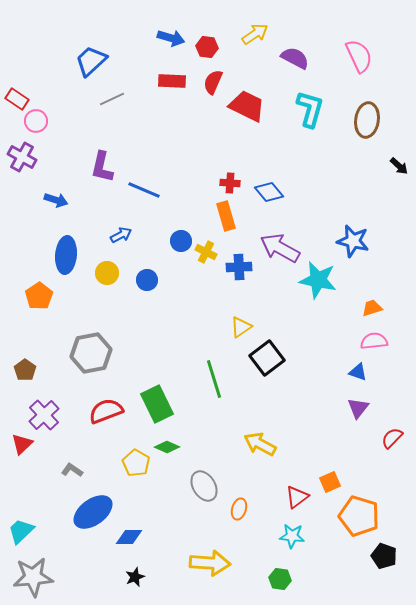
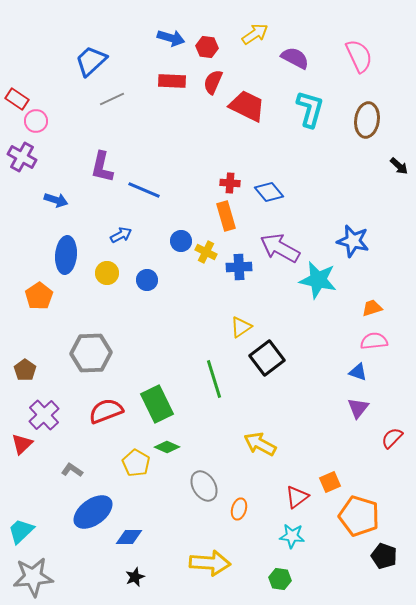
gray hexagon at (91, 353): rotated 9 degrees clockwise
